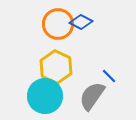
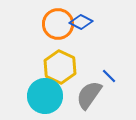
yellow hexagon: moved 4 px right
gray semicircle: moved 3 px left, 1 px up
